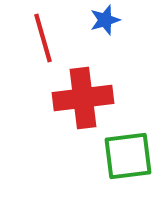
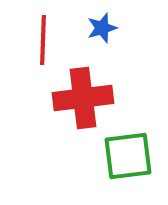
blue star: moved 3 px left, 8 px down
red line: moved 2 px down; rotated 18 degrees clockwise
